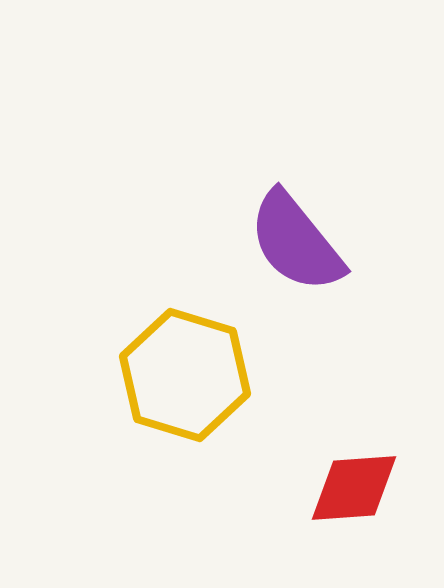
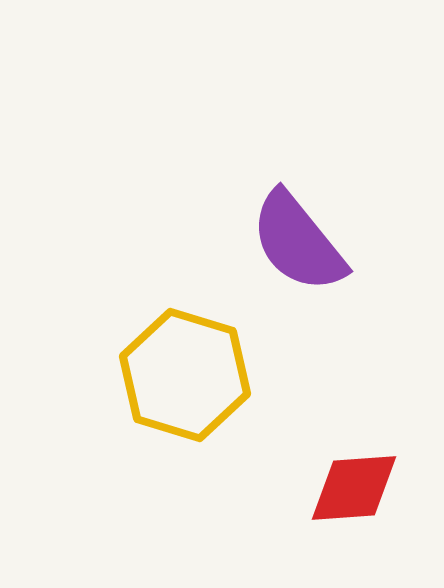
purple semicircle: moved 2 px right
